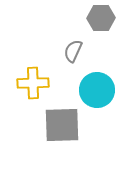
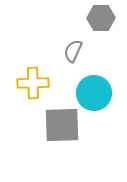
cyan circle: moved 3 px left, 3 px down
